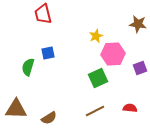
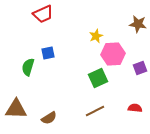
red trapezoid: rotated 100 degrees counterclockwise
red semicircle: moved 5 px right
